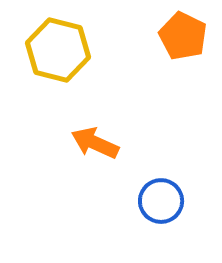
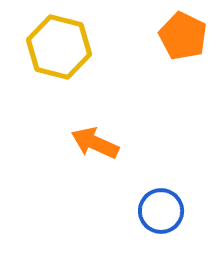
yellow hexagon: moved 1 px right, 3 px up
blue circle: moved 10 px down
